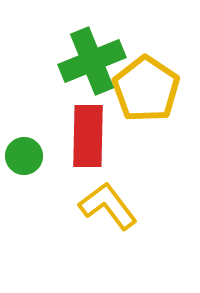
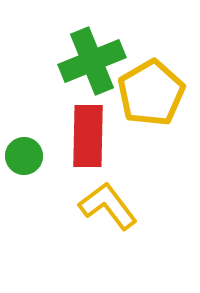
yellow pentagon: moved 5 px right, 4 px down; rotated 8 degrees clockwise
